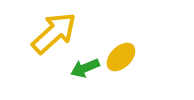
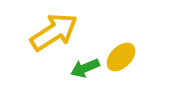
yellow arrow: moved 1 px up; rotated 9 degrees clockwise
